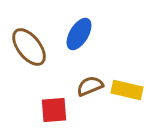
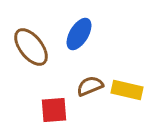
brown ellipse: moved 2 px right
